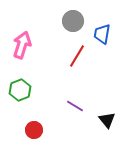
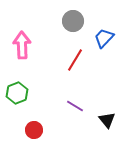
blue trapezoid: moved 2 px right, 4 px down; rotated 35 degrees clockwise
pink arrow: rotated 20 degrees counterclockwise
red line: moved 2 px left, 4 px down
green hexagon: moved 3 px left, 3 px down
